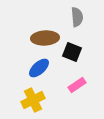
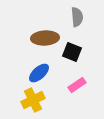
blue ellipse: moved 5 px down
